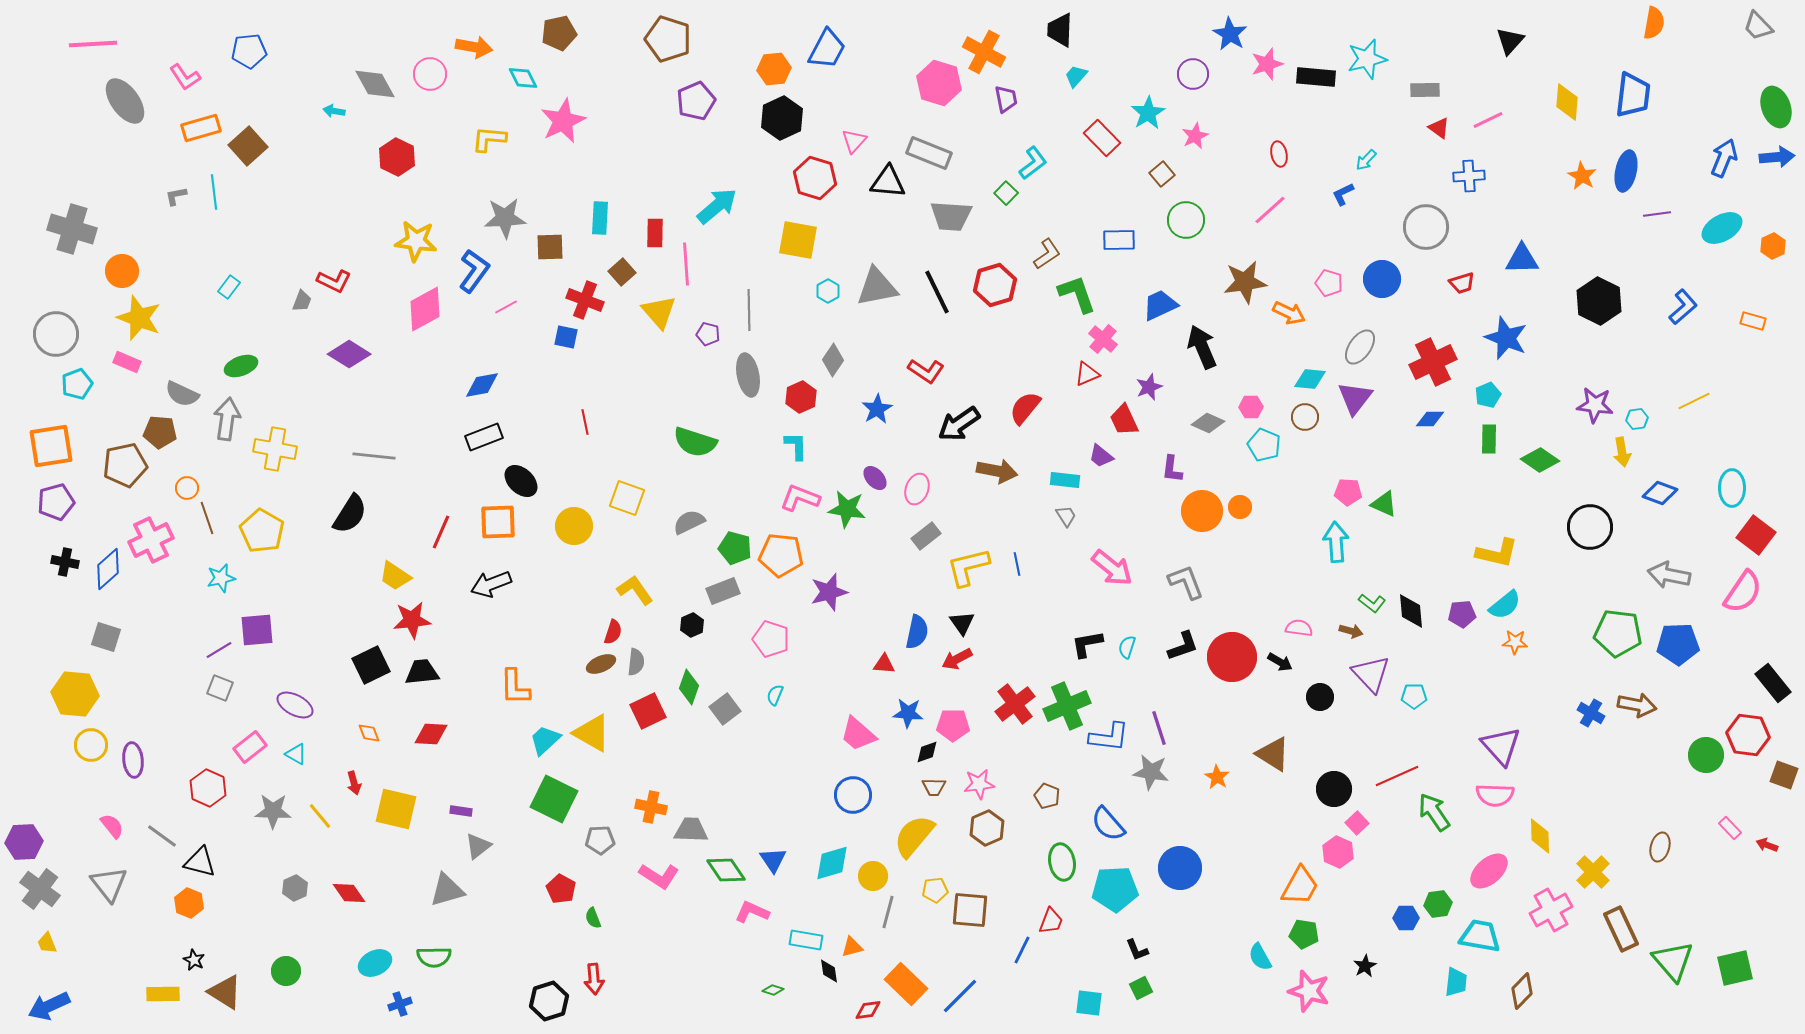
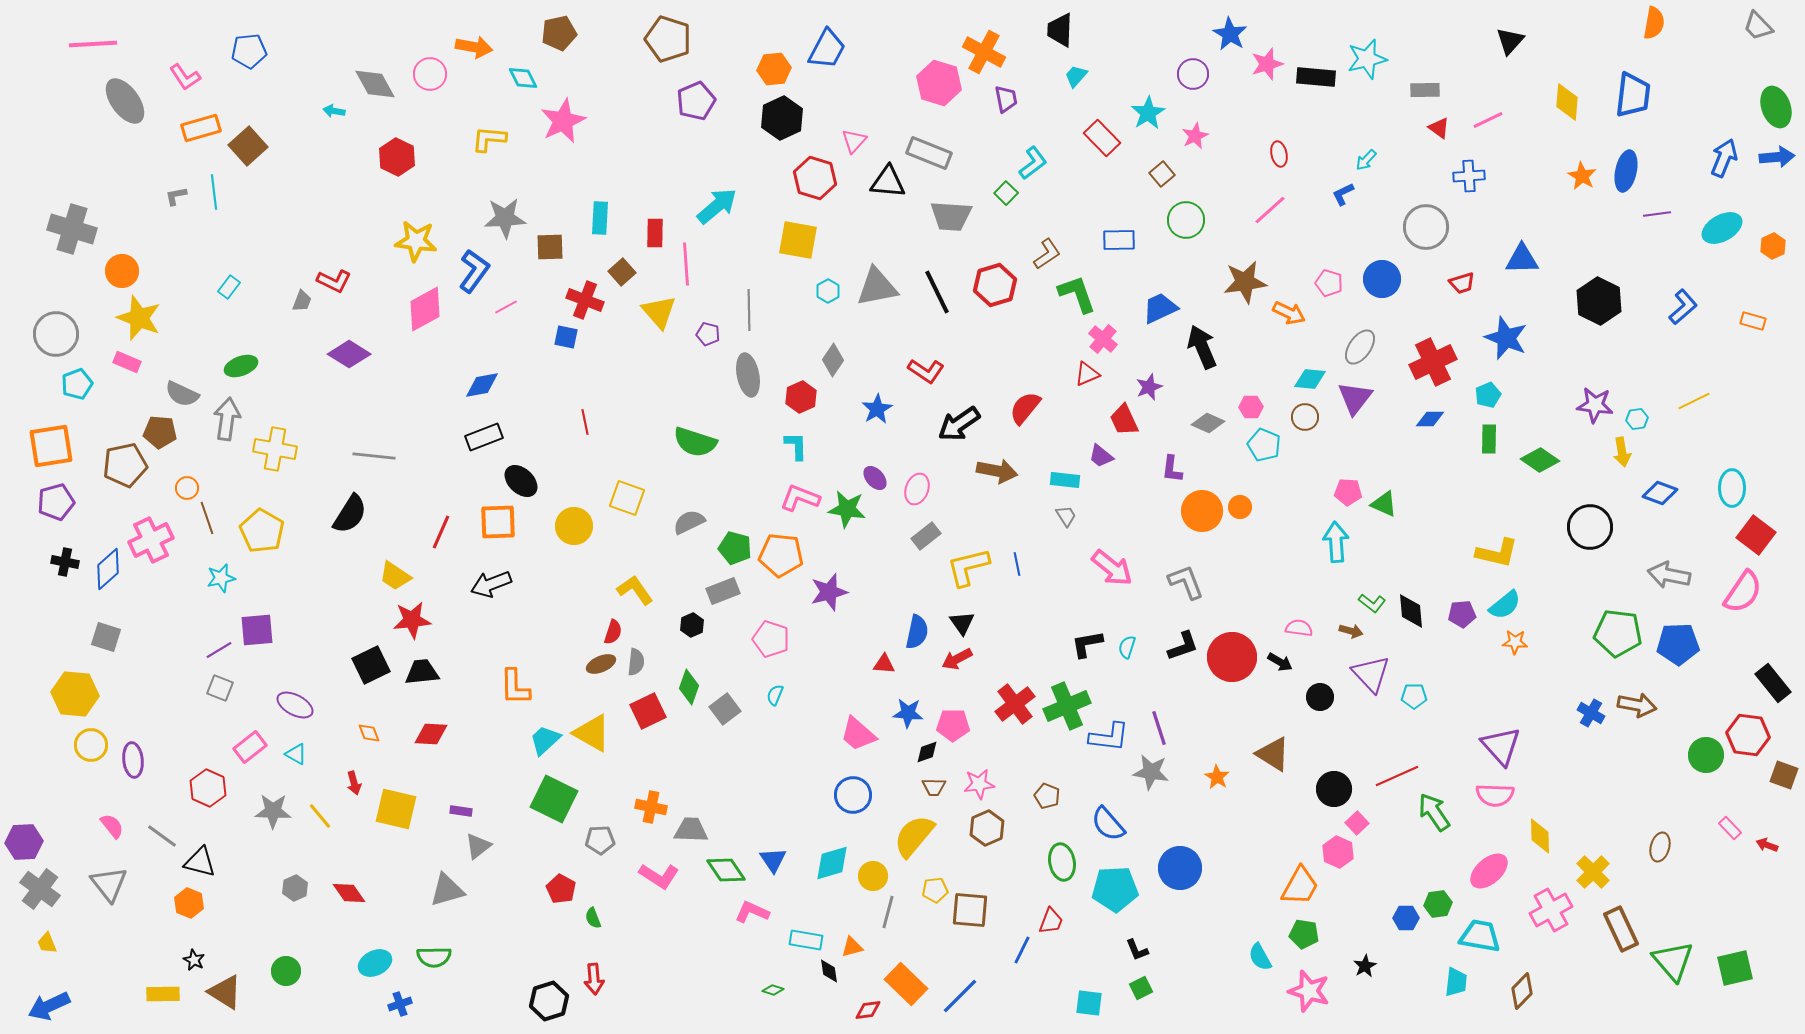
blue trapezoid at (1160, 305): moved 3 px down
